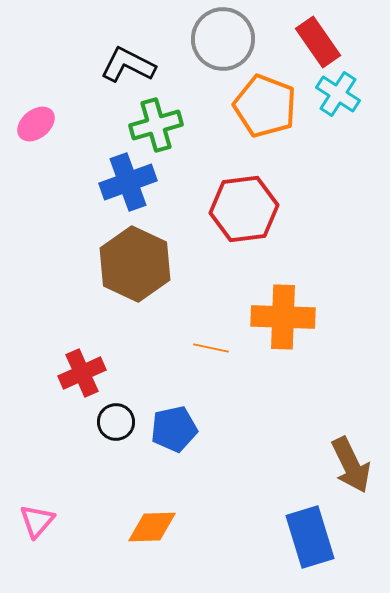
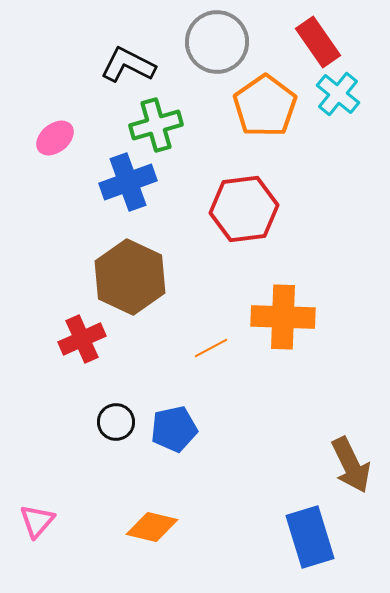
gray circle: moved 6 px left, 3 px down
cyan cross: rotated 6 degrees clockwise
orange pentagon: rotated 16 degrees clockwise
pink ellipse: moved 19 px right, 14 px down
brown hexagon: moved 5 px left, 13 px down
orange line: rotated 40 degrees counterclockwise
red cross: moved 34 px up
orange diamond: rotated 15 degrees clockwise
